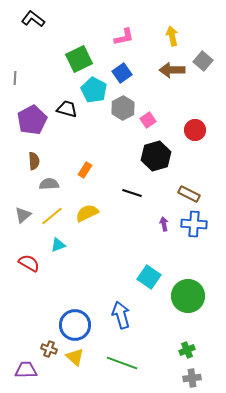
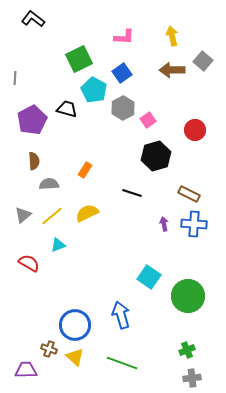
pink L-shape: rotated 15 degrees clockwise
